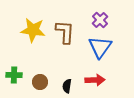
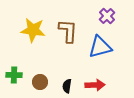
purple cross: moved 7 px right, 4 px up
brown L-shape: moved 3 px right, 1 px up
blue triangle: rotated 40 degrees clockwise
red arrow: moved 5 px down
